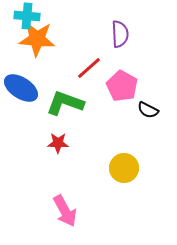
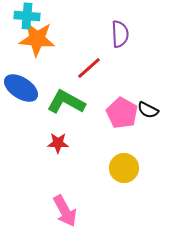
pink pentagon: moved 27 px down
green L-shape: moved 1 px right, 1 px up; rotated 9 degrees clockwise
